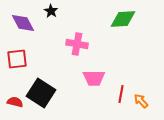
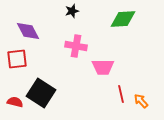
black star: moved 21 px right; rotated 24 degrees clockwise
purple diamond: moved 5 px right, 8 px down
pink cross: moved 1 px left, 2 px down
pink trapezoid: moved 9 px right, 11 px up
red line: rotated 24 degrees counterclockwise
